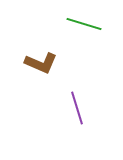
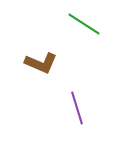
green line: rotated 16 degrees clockwise
